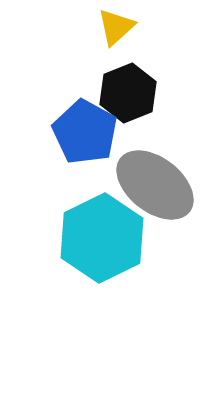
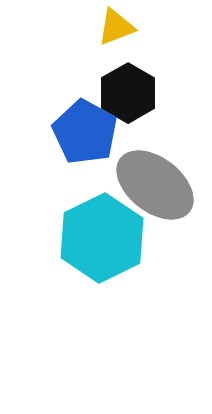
yellow triangle: rotated 21 degrees clockwise
black hexagon: rotated 8 degrees counterclockwise
